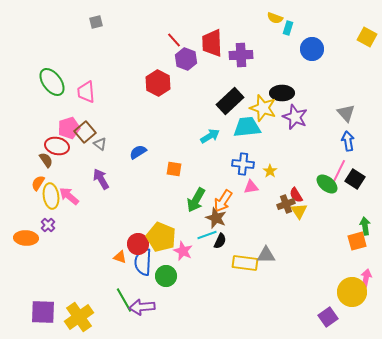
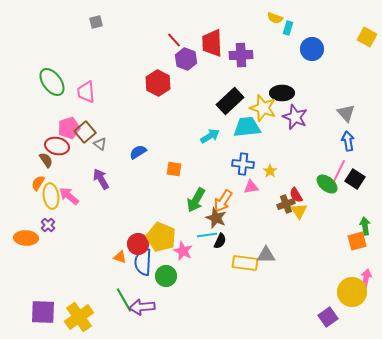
cyan line at (207, 235): rotated 12 degrees clockwise
